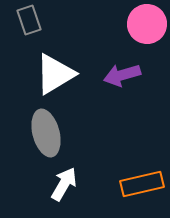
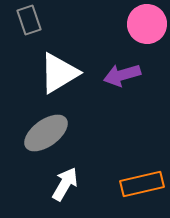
white triangle: moved 4 px right, 1 px up
gray ellipse: rotated 69 degrees clockwise
white arrow: moved 1 px right
